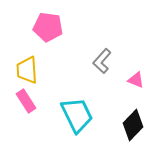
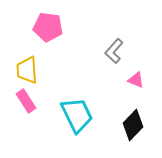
gray L-shape: moved 12 px right, 10 px up
